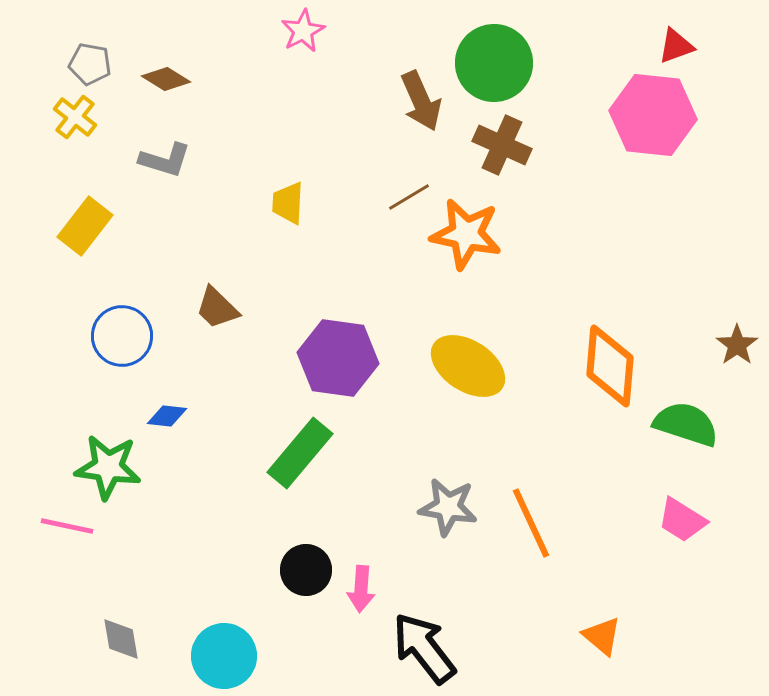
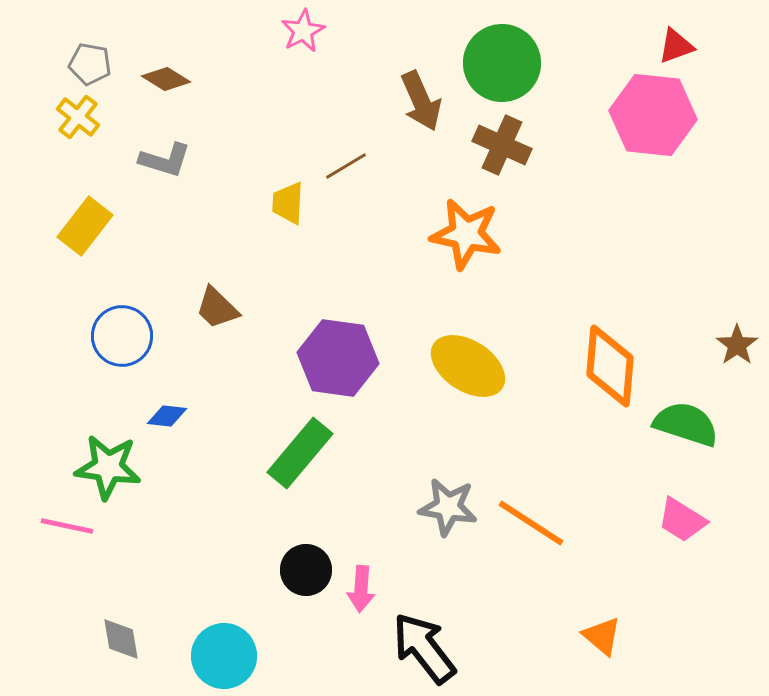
green circle: moved 8 px right
yellow cross: moved 3 px right
brown line: moved 63 px left, 31 px up
orange line: rotated 32 degrees counterclockwise
